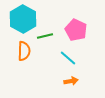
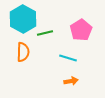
pink pentagon: moved 5 px right; rotated 15 degrees clockwise
green line: moved 3 px up
orange semicircle: moved 1 px left, 1 px down
cyan line: rotated 24 degrees counterclockwise
